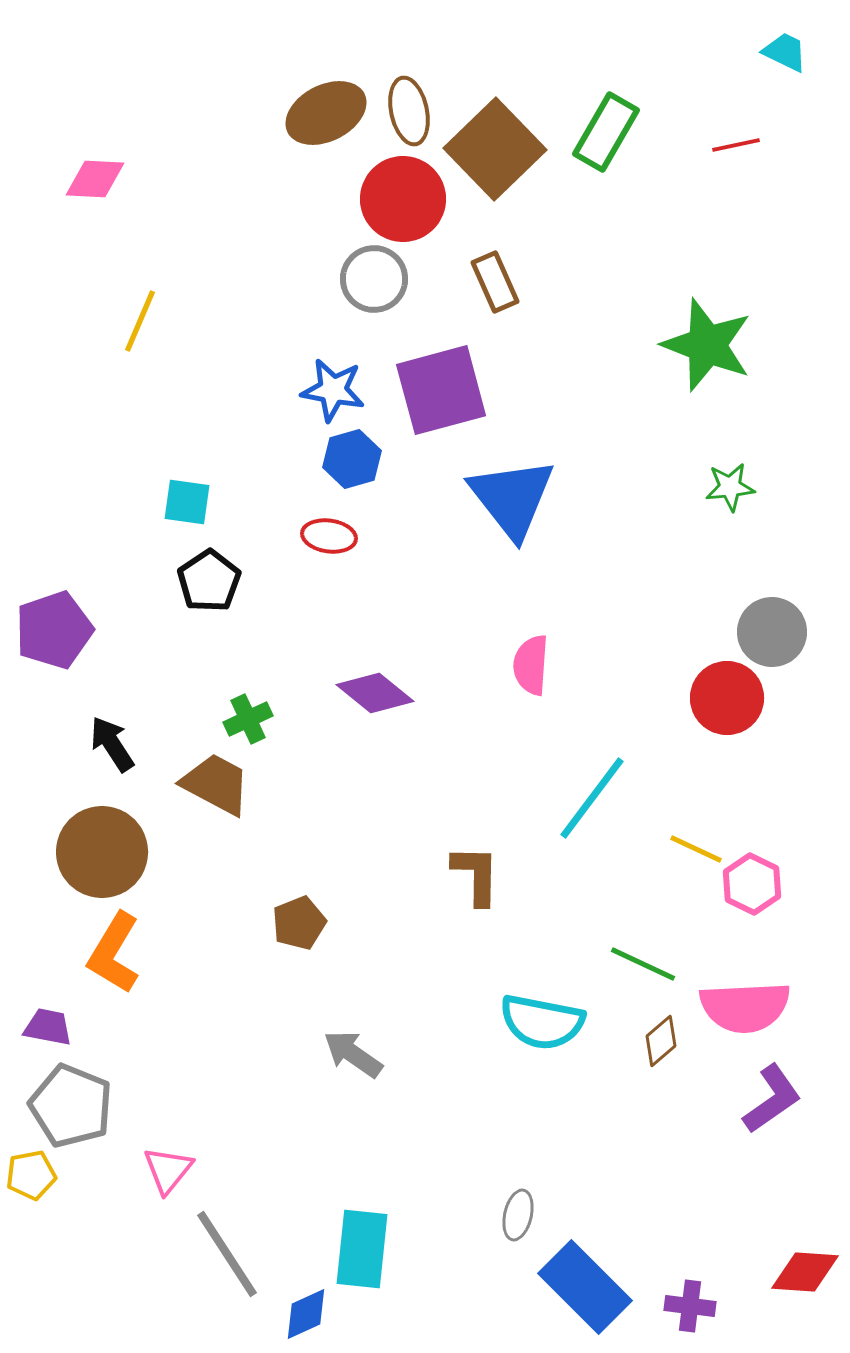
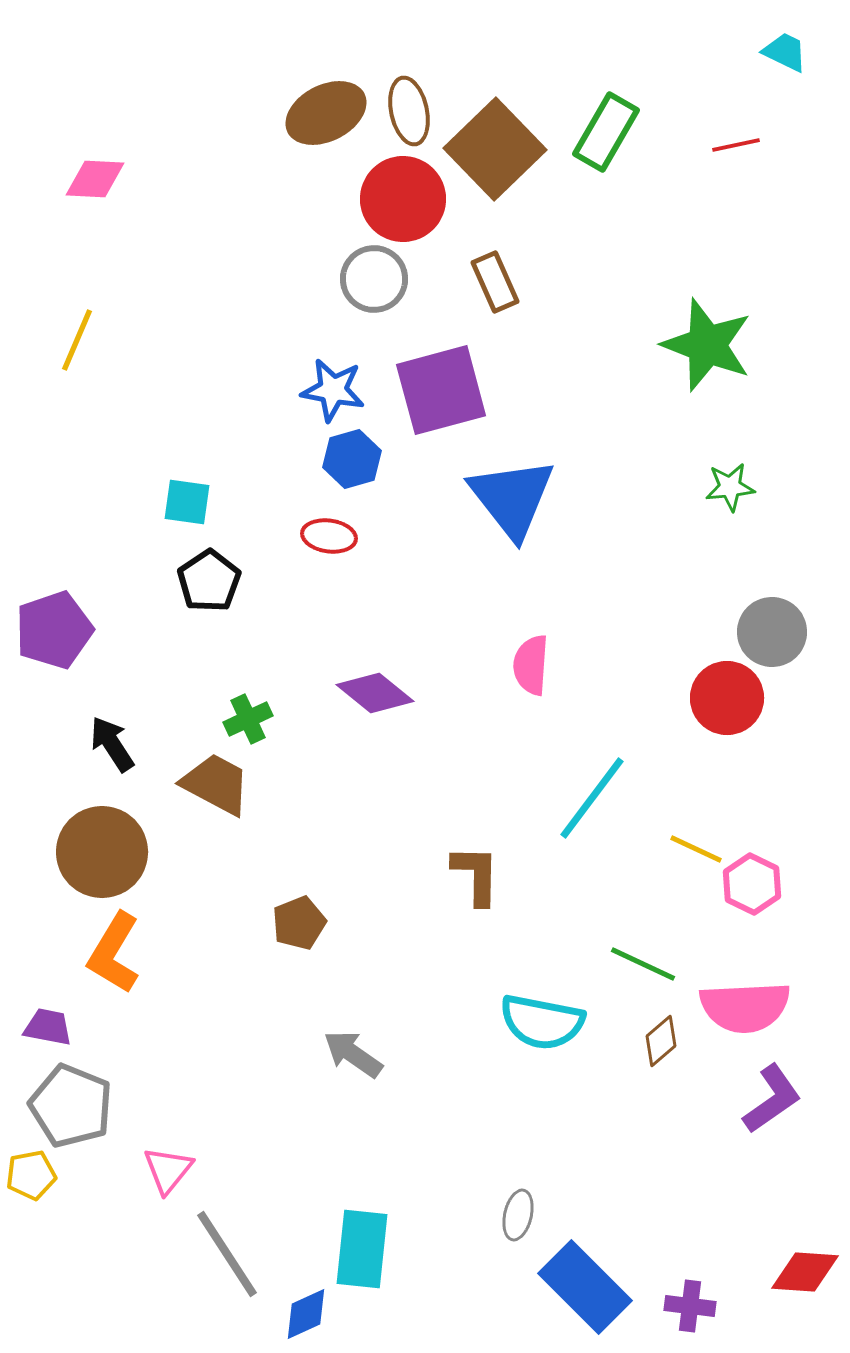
yellow line at (140, 321): moved 63 px left, 19 px down
